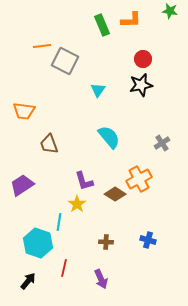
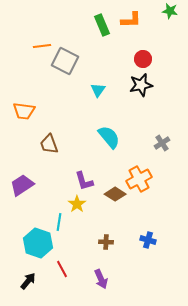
red line: moved 2 px left, 1 px down; rotated 42 degrees counterclockwise
